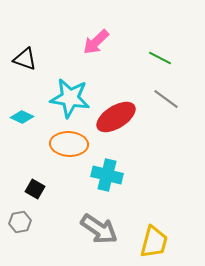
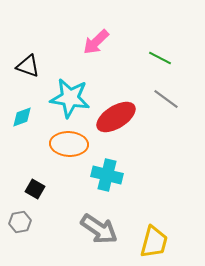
black triangle: moved 3 px right, 7 px down
cyan diamond: rotated 45 degrees counterclockwise
